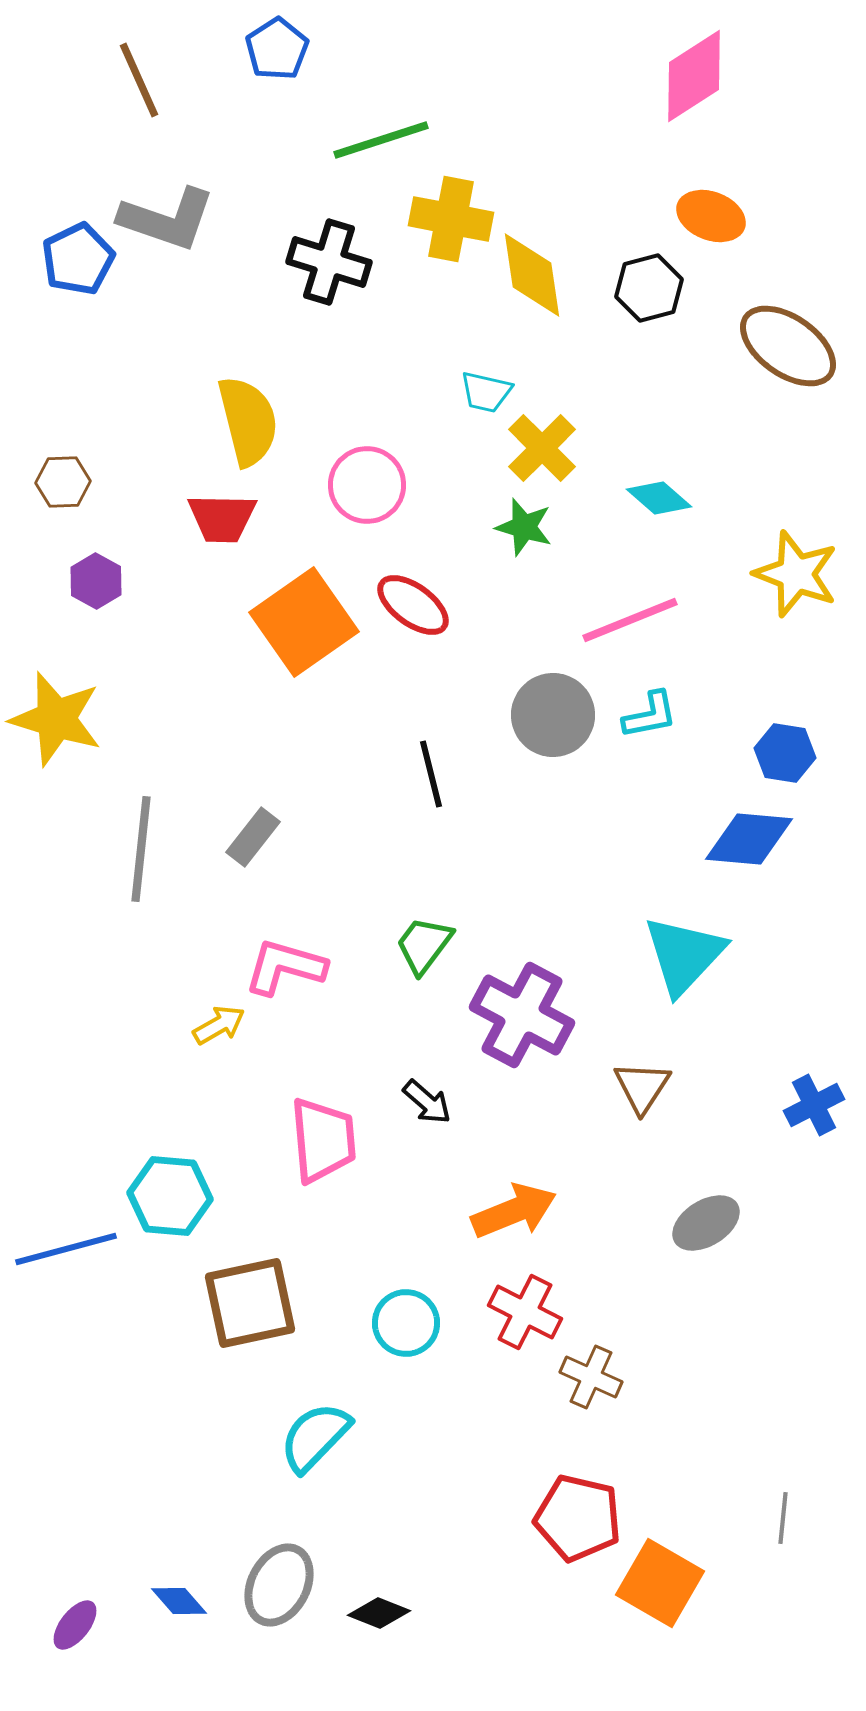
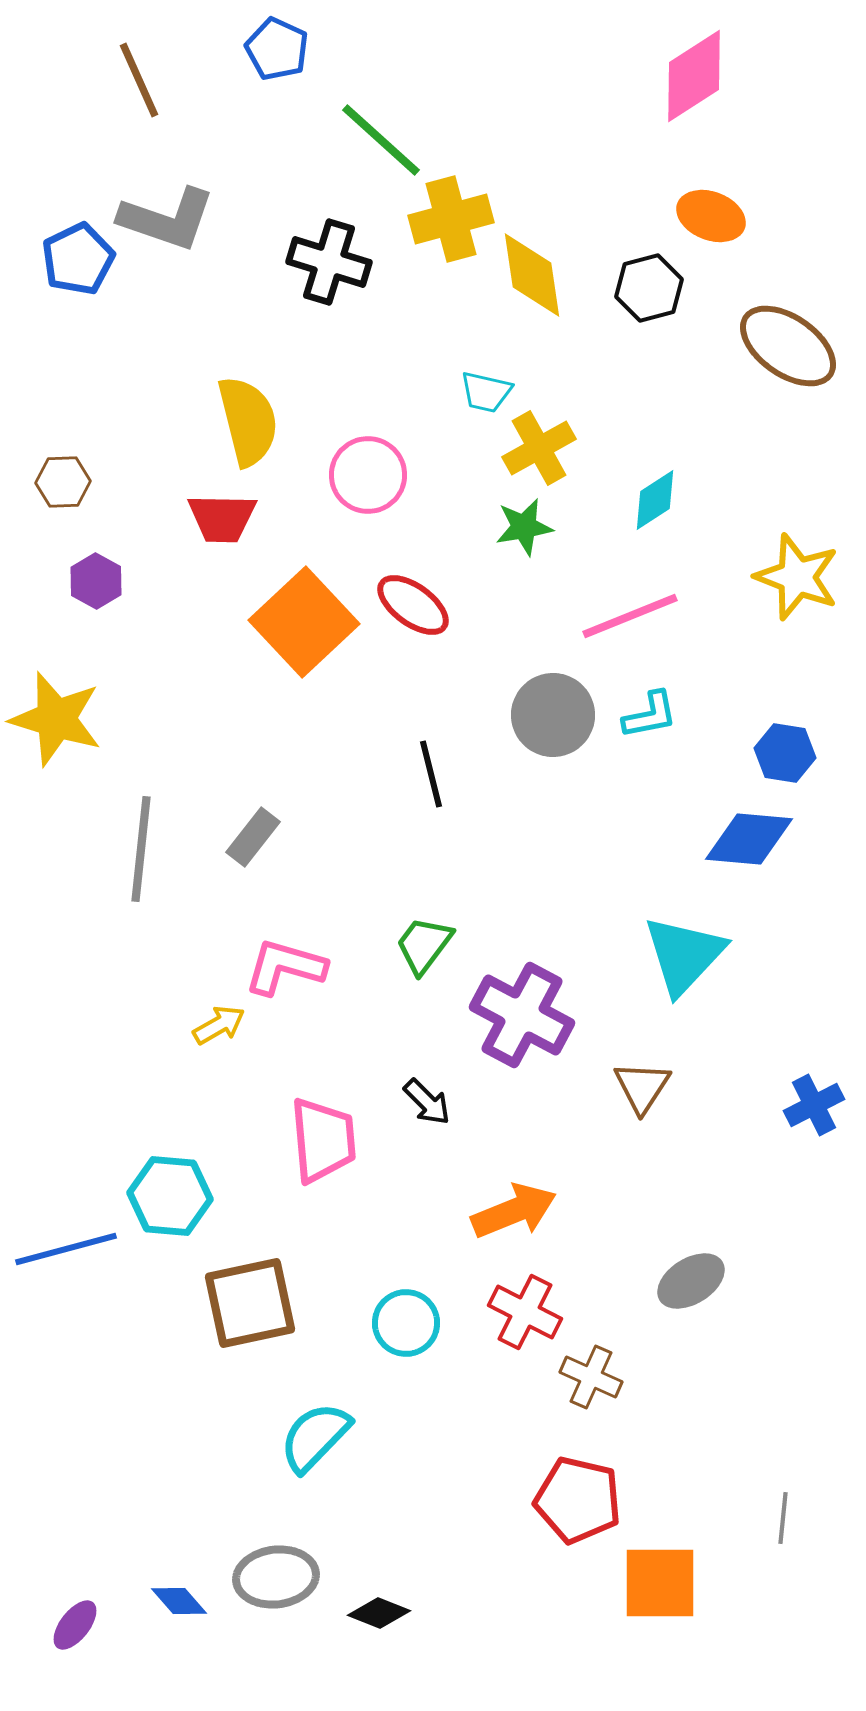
blue pentagon at (277, 49): rotated 14 degrees counterclockwise
green line at (381, 140): rotated 60 degrees clockwise
yellow cross at (451, 219): rotated 26 degrees counterclockwise
yellow cross at (542, 448): moved 3 px left; rotated 16 degrees clockwise
pink circle at (367, 485): moved 1 px right, 10 px up
cyan diamond at (659, 498): moved 4 px left, 2 px down; rotated 74 degrees counterclockwise
green star at (524, 527): rotated 26 degrees counterclockwise
yellow star at (796, 574): moved 1 px right, 3 px down
pink line at (630, 620): moved 4 px up
orange square at (304, 622): rotated 8 degrees counterclockwise
black arrow at (427, 1102): rotated 4 degrees clockwise
gray ellipse at (706, 1223): moved 15 px left, 58 px down
red pentagon at (578, 1518): moved 18 px up
orange square at (660, 1583): rotated 30 degrees counterclockwise
gray ellipse at (279, 1585): moved 3 px left, 8 px up; rotated 56 degrees clockwise
